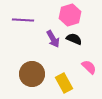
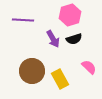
black semicircle: rotated 140 degrees clockwise
brown circle: moved 3 px up
yellow rectangle: moved 4 px left, 4 px up
